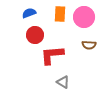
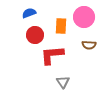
orange rectangle: moved 1 px right, 12 px down
gray triangle: rotated 24 degrees clockwise
